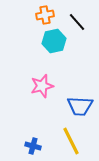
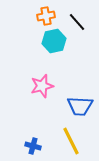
orange cross: moved 1 px right, 1 px down
